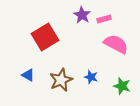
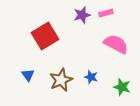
purple star: rotated 24 degrees clockwise
pink rectangle: moved 2 px right, 6 px up
red square: moved 1 px up
blue triangle: rotated 24 degrees clockwise
green star: moved 1 px down
